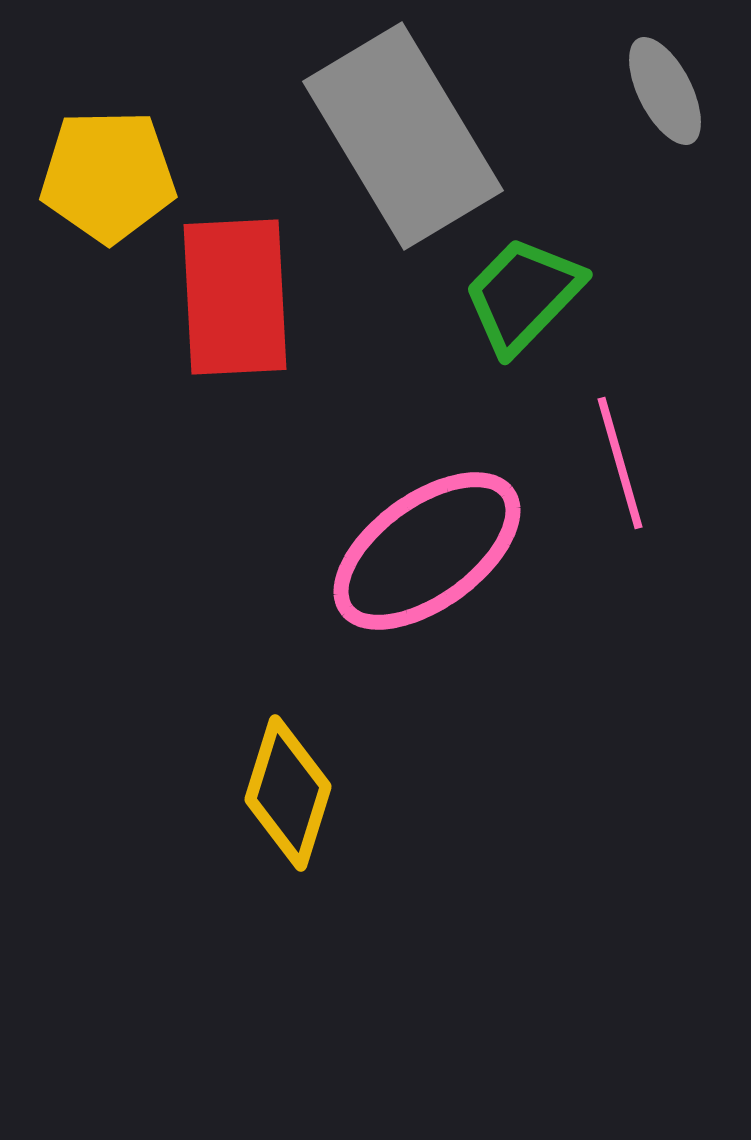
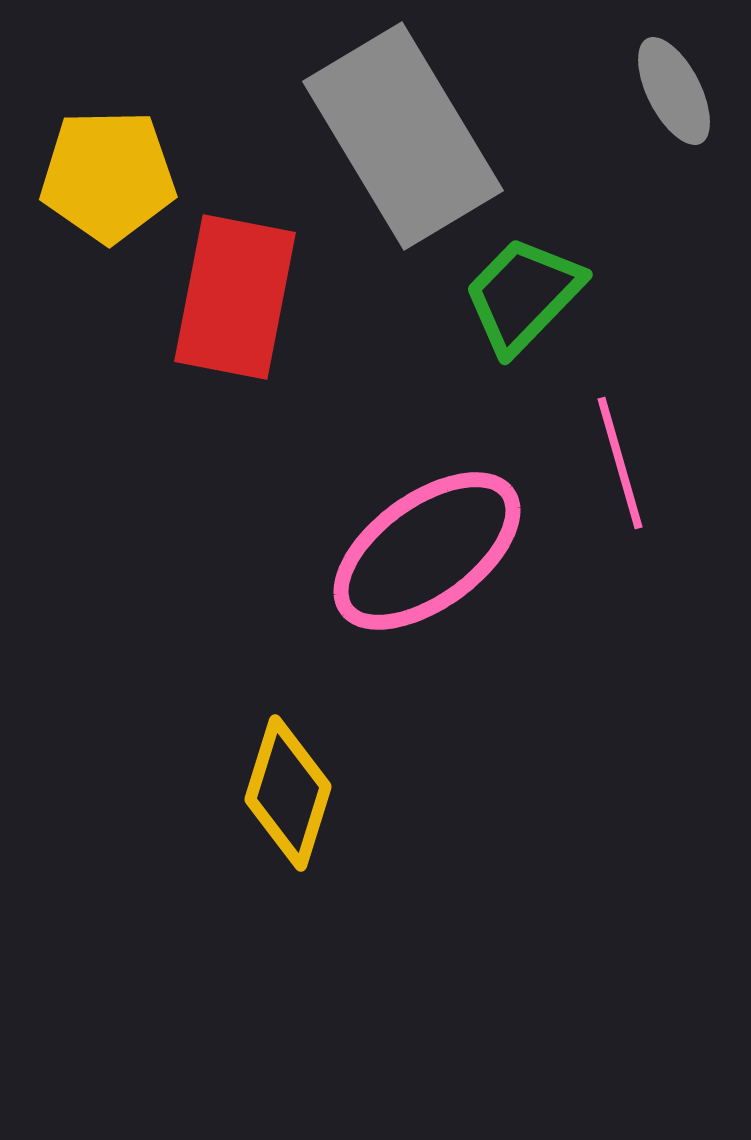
gray ellipse: moved 9 px right
red rectangle: rotated 14 degrees clockwise
